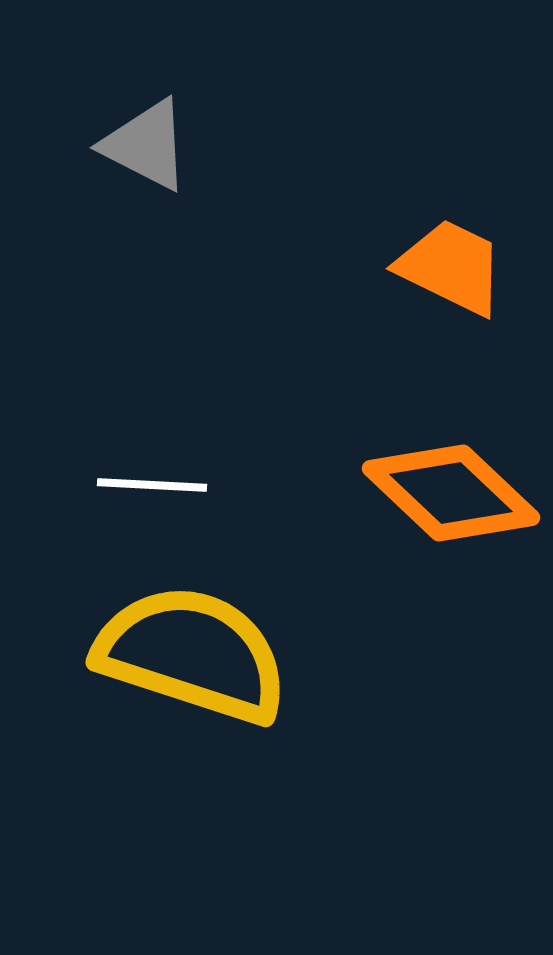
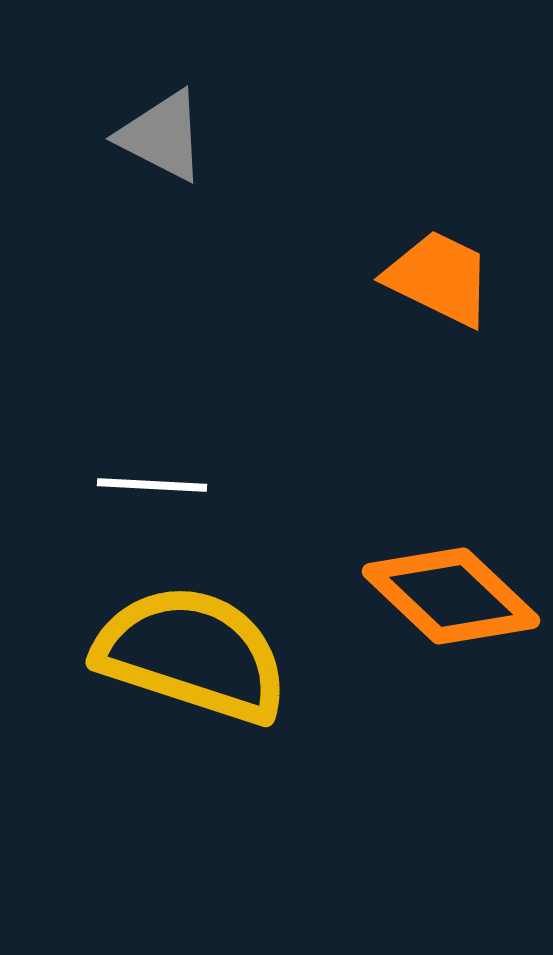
gray triangle: moved 16 px right, 9 px up
orange trapezoid: moved 12 px left, 11 px down
orange diamond: moved 103 px down
